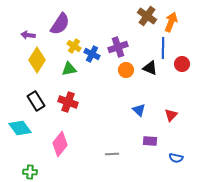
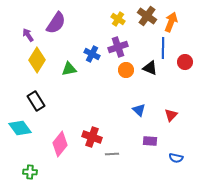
purple semicircle: moved 4 px left, 1 px up
purple arrow: rotated 48 degrees clockwise
yellow cross: moved 44 px right, 27 px up
red circle: moved 3 px right, 2 px up
red cross: moved 24 px right, 35 px down
